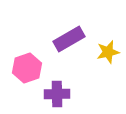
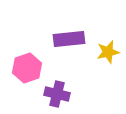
purple rectangle: rotated 24 degrees clockwise
purple cross: rotated 15 degrees clockwise
